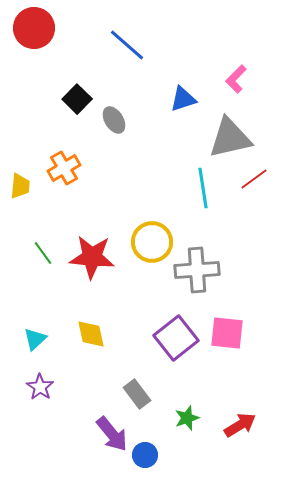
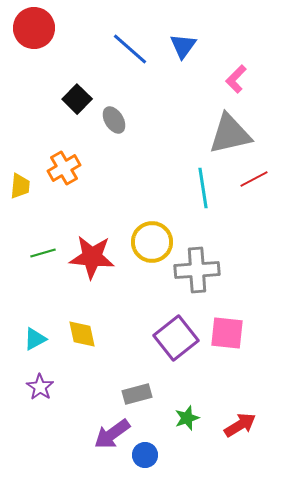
blue line: moved 3 px right, 4 px down
blue triangle: moved 53 px up; rotated 36 degrees counterclockwise
gray triangle: moved 4 px up
red line: rotated 8 degrees clockwise
green line: rotated 70 degrees counterclockwise
yellow diamond: moved 9 px left
cyan triangle: rotated 15 degrees clockwise
gray rectangle: rotated 68 degrees counterclockwise
purple arrow: rotated 93 degrees clockwise
